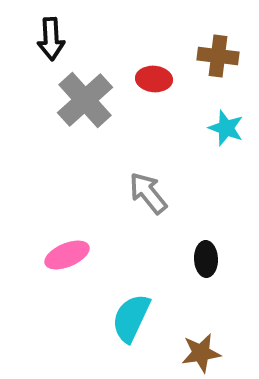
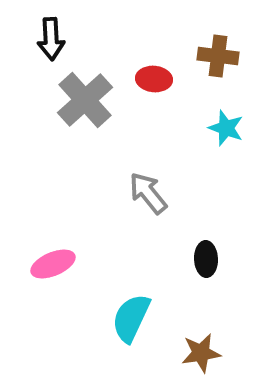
pink ellipse: moved 14 px left, 9 px down
